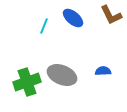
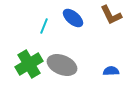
blue semicircle: moved 8 px right
gray ellipse: moved 10 px up
green cross: moved 2 px right, 18 px up; rotated 12 degrees counterclockwise
